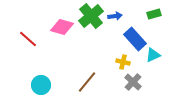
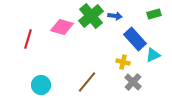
blue arrow: rotated 16 degrees clockwise
red line: rotated 66 degrees clockwise
